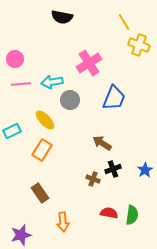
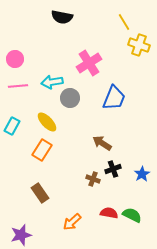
pink line: moved 3 px left, 2 px down
gray circle: moved 2 px up
yellow ellipse: moved 2 px right, 2 px down
cyan rectangle: moved 5 px up; rotated 36 degrees counterclockwise
blue star: moved 3 px left, 4 px down
green semicircle: rotated 72 degrees counterclockwise
orange arrow: moved 9 px right; rotated 54 degrees clockwise
